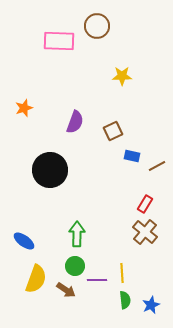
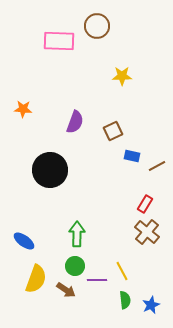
orange star: moved 1 px left, 1 px down; rotated 24 degrees clockwise
brown cross: moved 2 px right
yellow line: moved 2 px up; rotated 24 degrees counterclockwise
